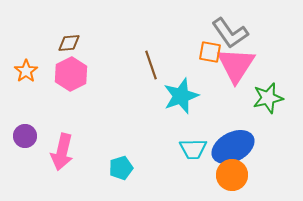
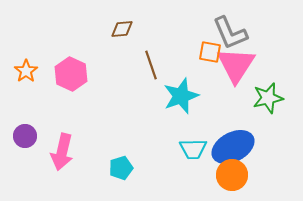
gray L-shape: rotated 12 degrees clockwise
brown diamond: moved 53 px right, 14 px up
pink hexagon: rotated 8 degrees counterclockwise
